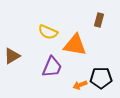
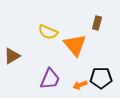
brown rectangle: moved 2 px left, 3 px down
orange triangle: rotated 40 degrees clockwise
purple trapezoid: moved 2 px left, 12 px down
